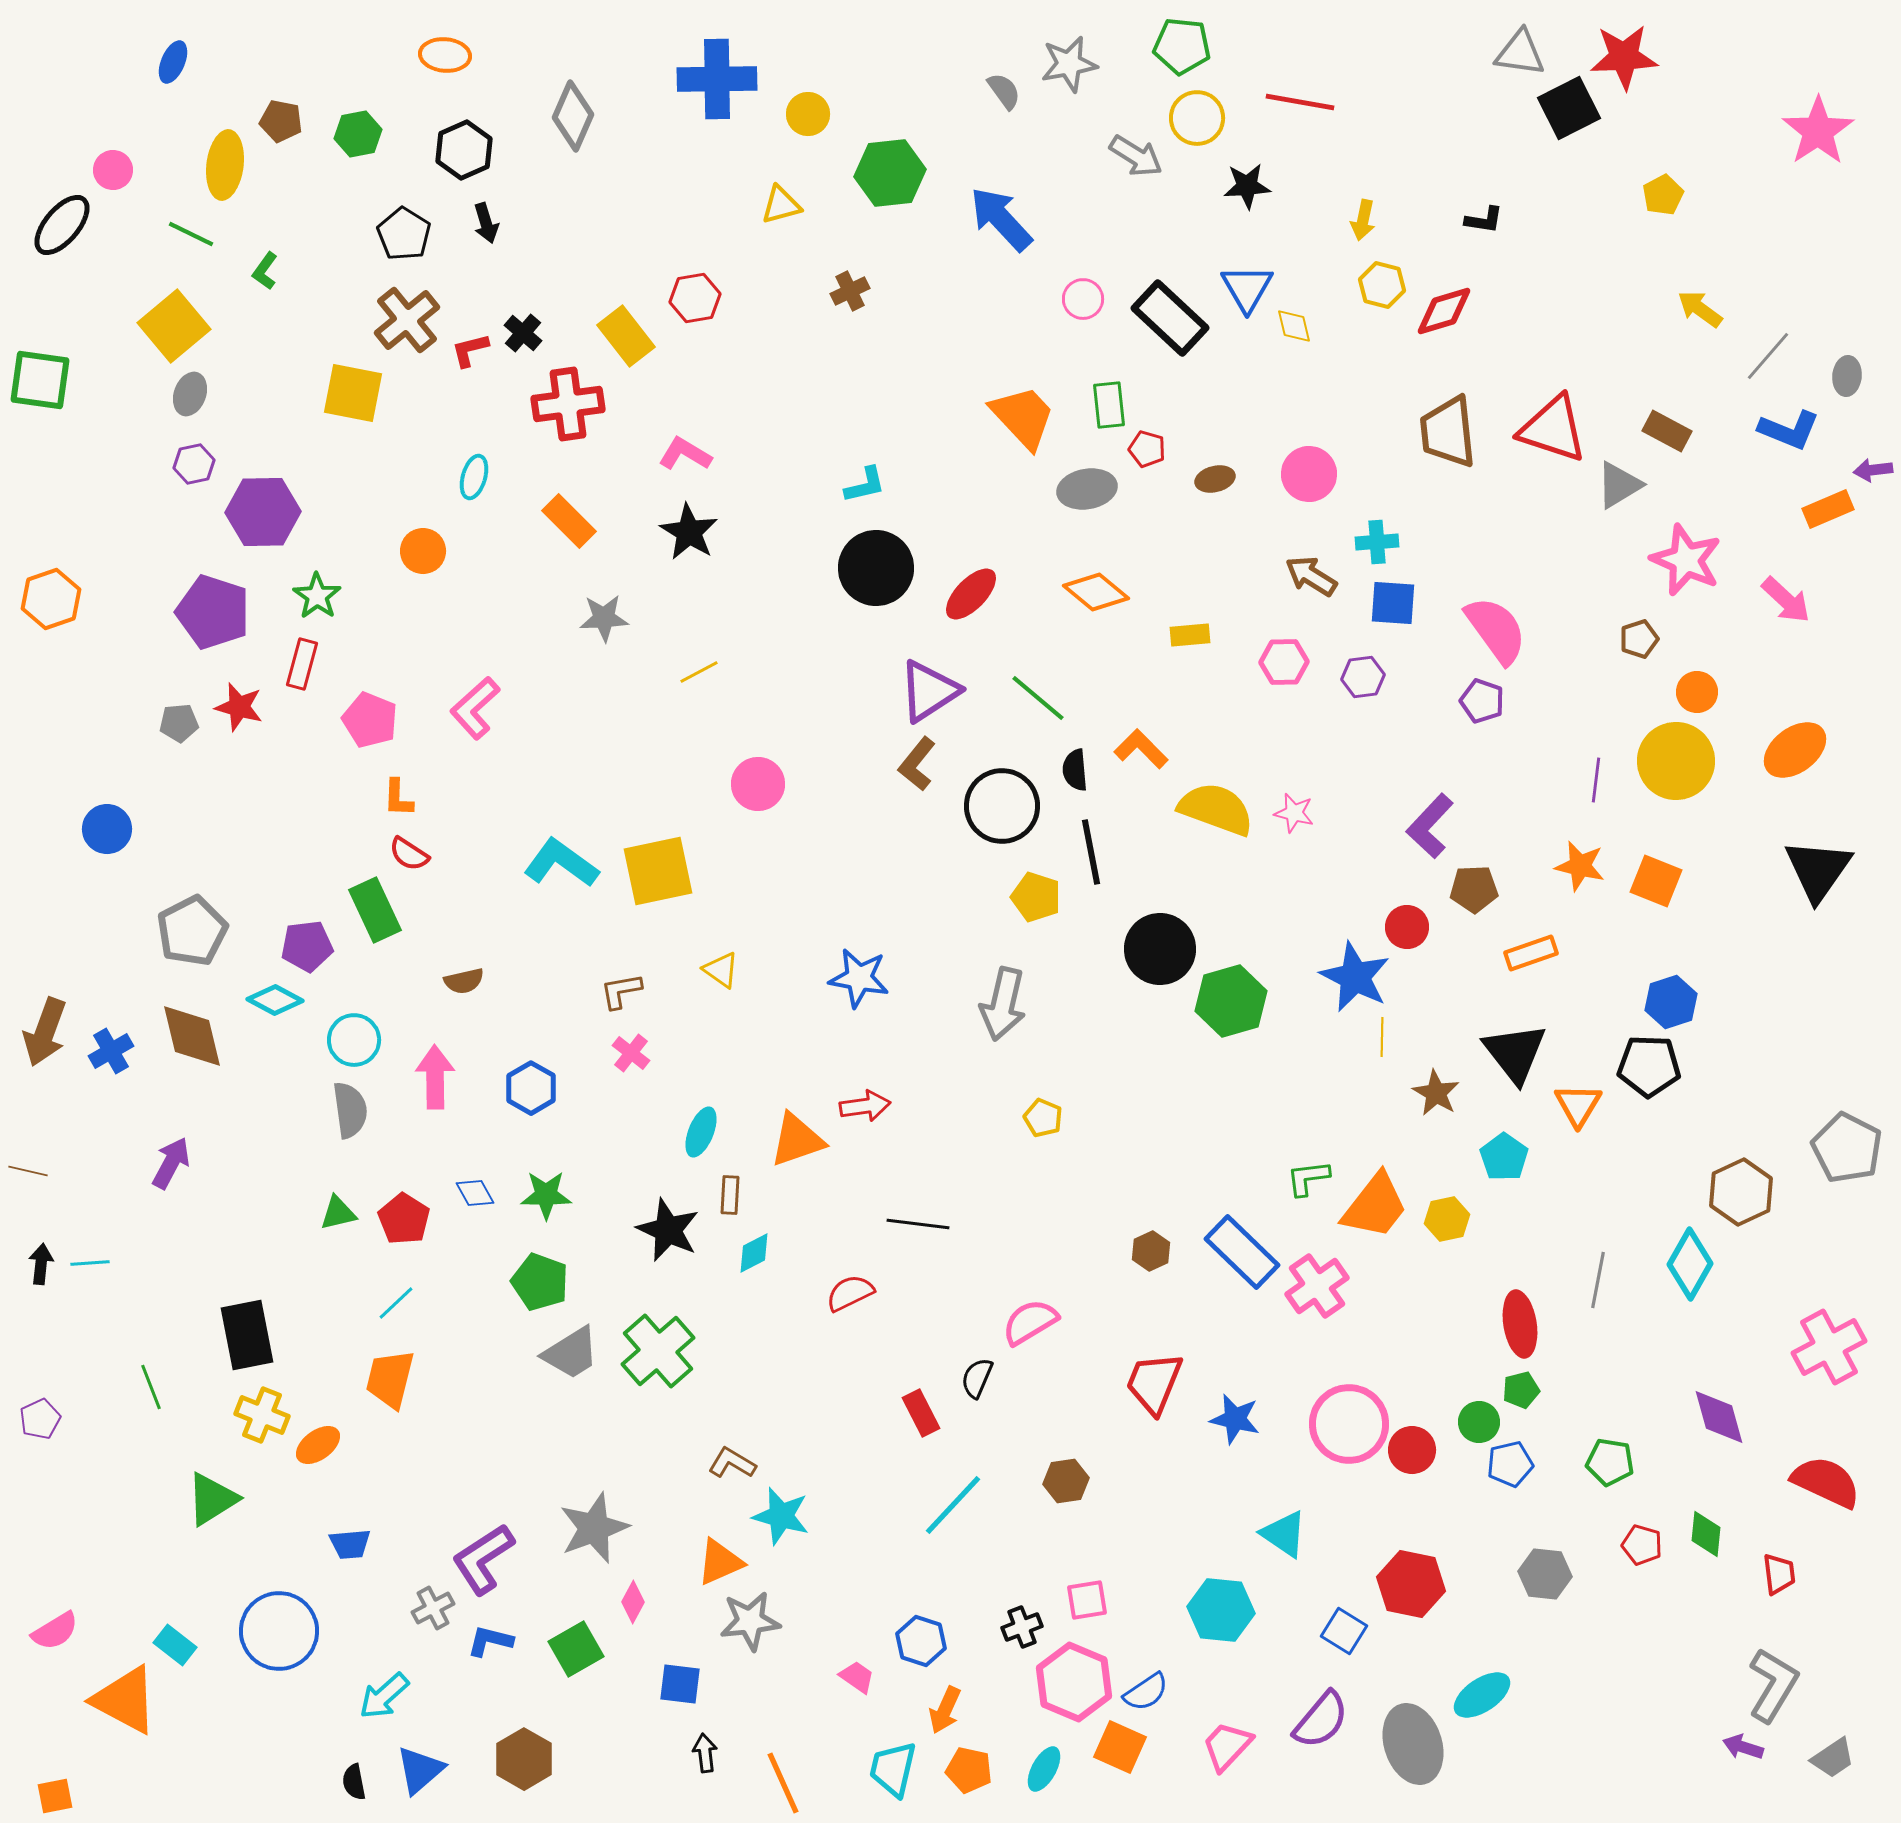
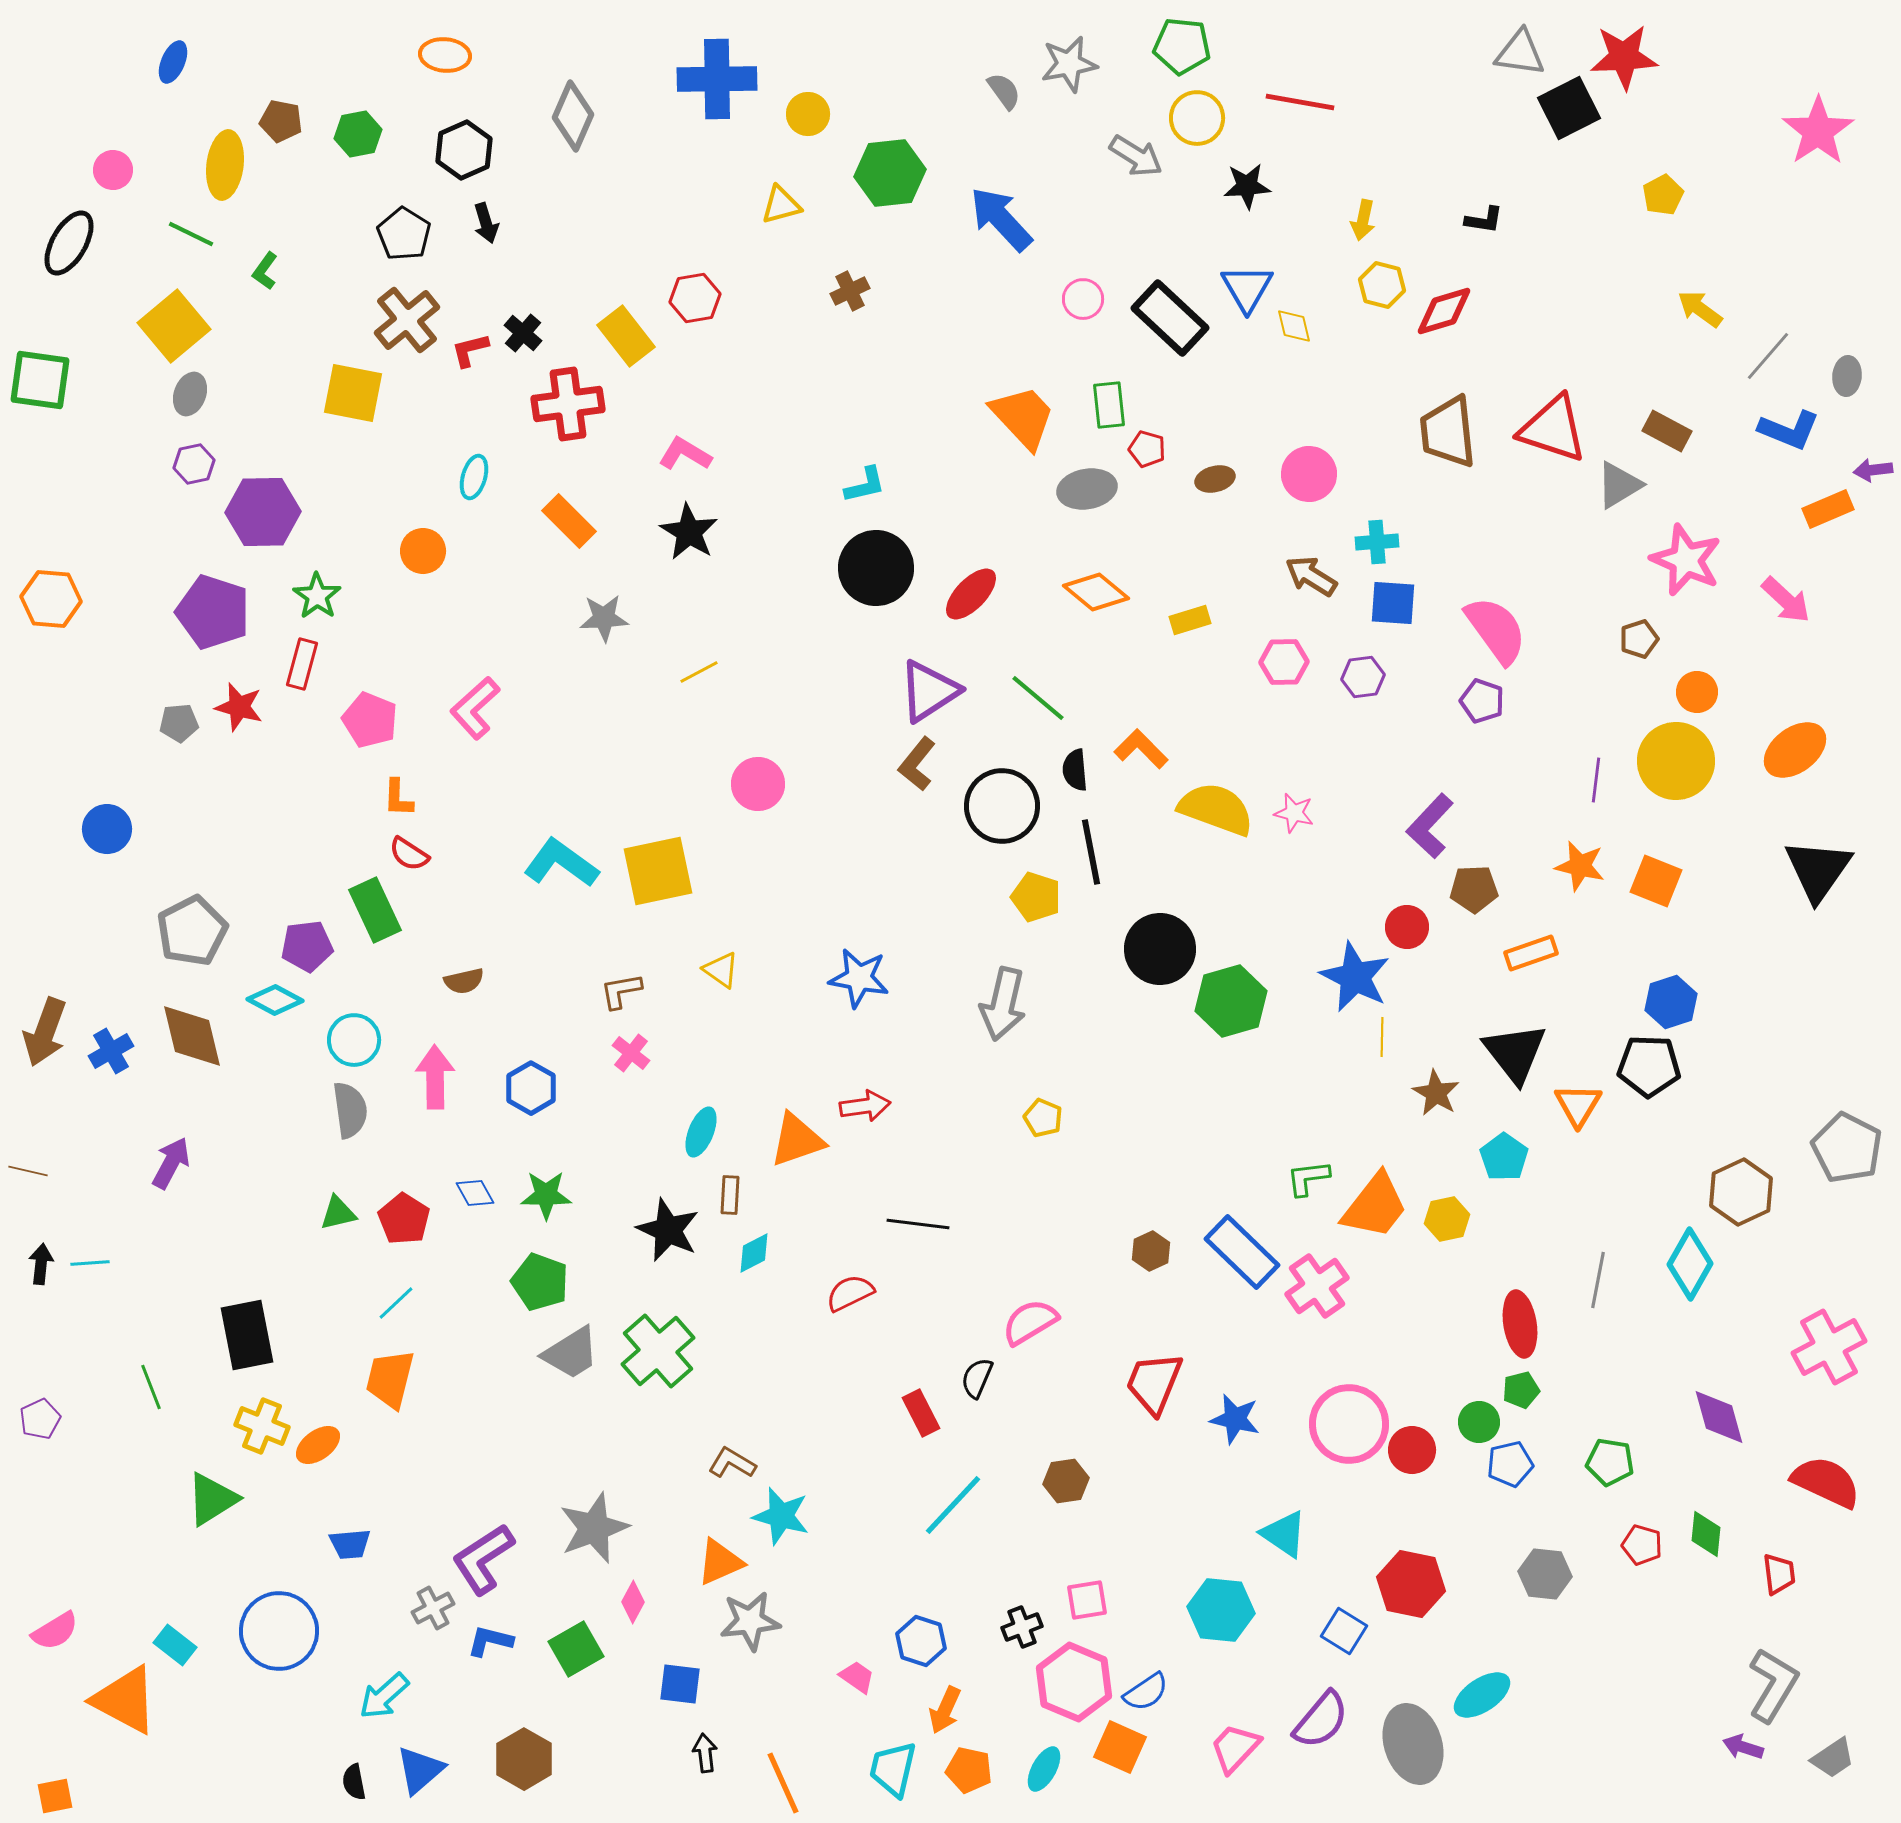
black ellipse at (62, 225): moved 7 px right, 18 px down; rotated 10 degrees counterclockwise
orange hexagon at (51, 599): rotated 24 degrees clockwise
yellow rectangle at (1190, 635): moved 15 px up; rotated 12 degrees counterclockwise
yellow cross at (262, 1415): moved 11 px down
pink trapezoid at (1227, 1746): moved 8 px right, 2 px down
